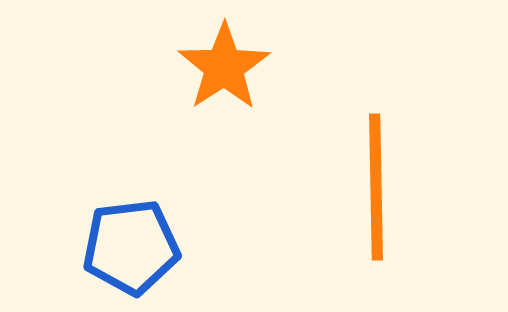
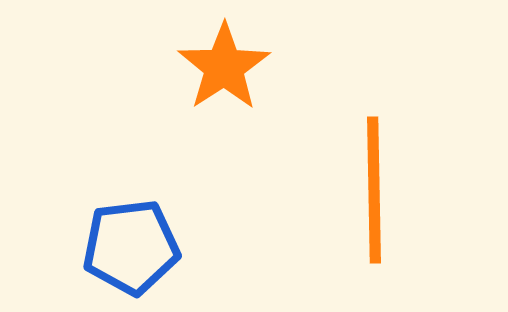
orange line: moved 2 px left, 3 px down
